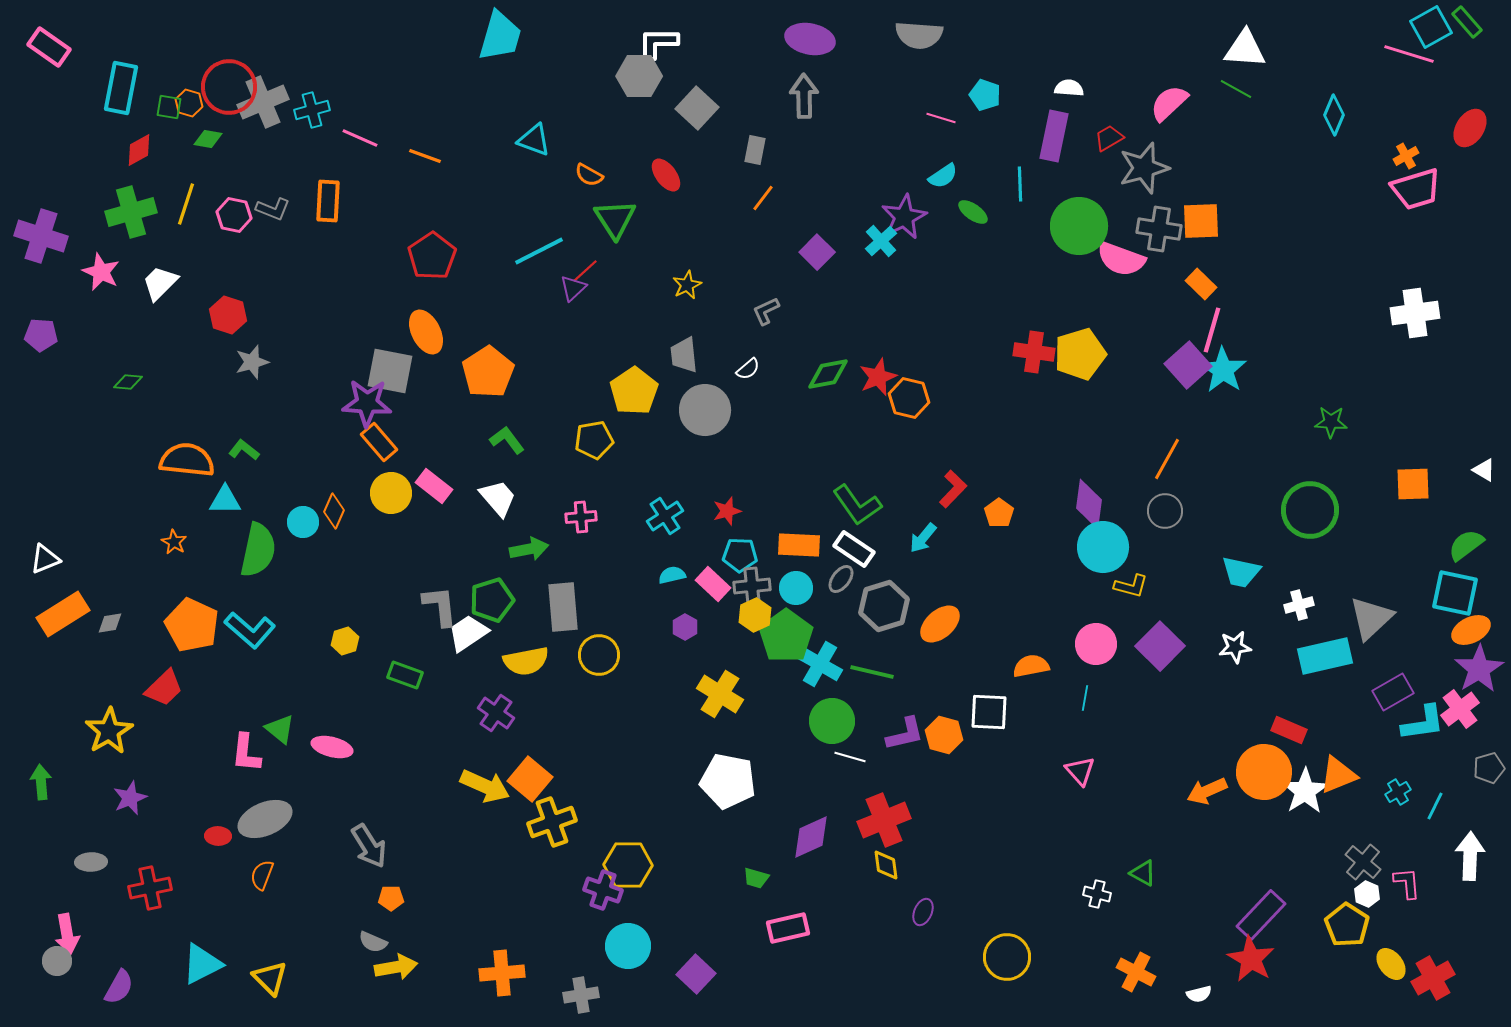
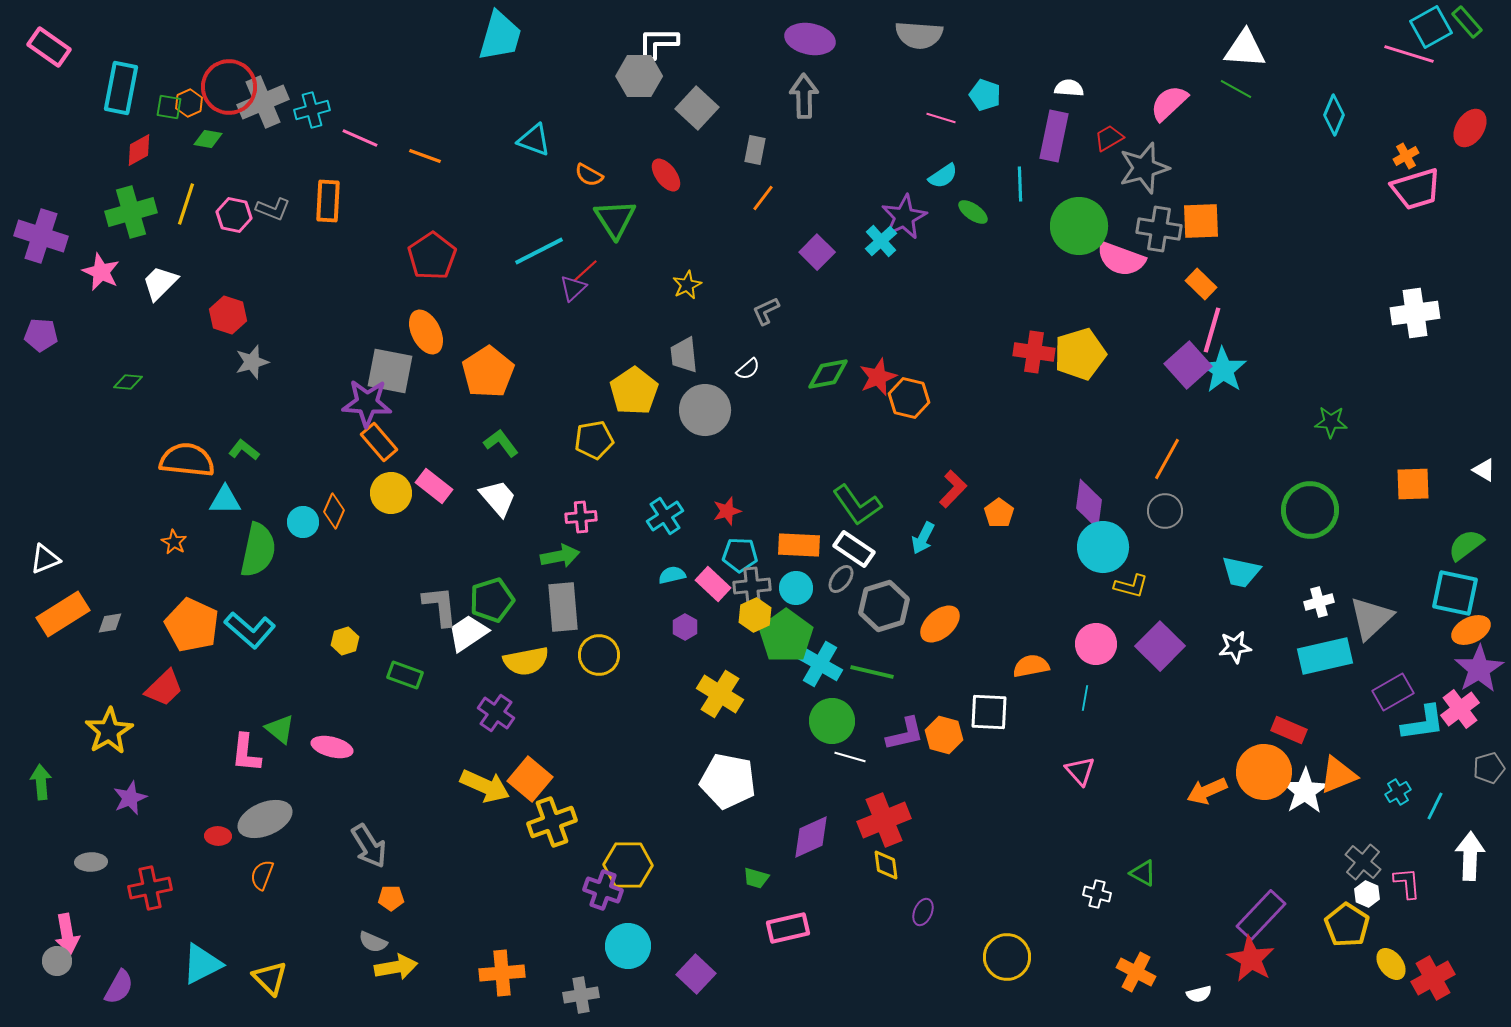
orange hexagon at (189, 103): rotated 20 degrees clockwise
green L-shape at (507, 440): moved 6 px left, 3 px down
cyan arrow at (923, 538): rotated 12 degrees counterclockwise
green arrow at (529, 549): moved 31 px right, 7 px down
white cross at (1299, 605): moved 20 px right, 3 px up
